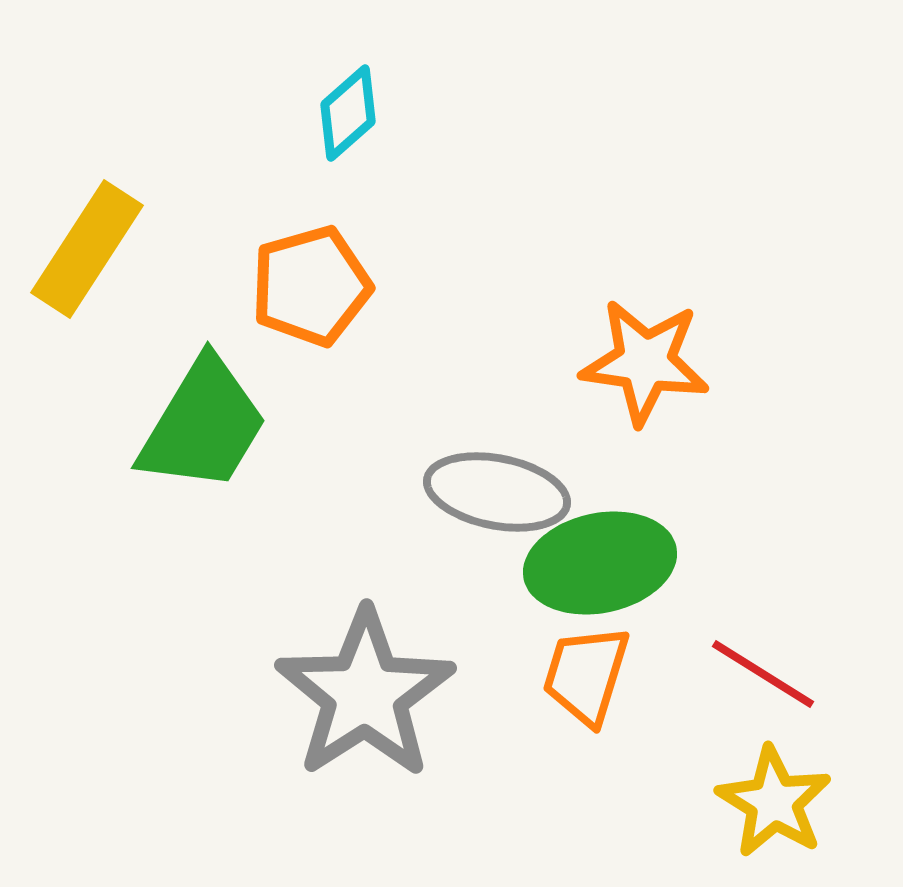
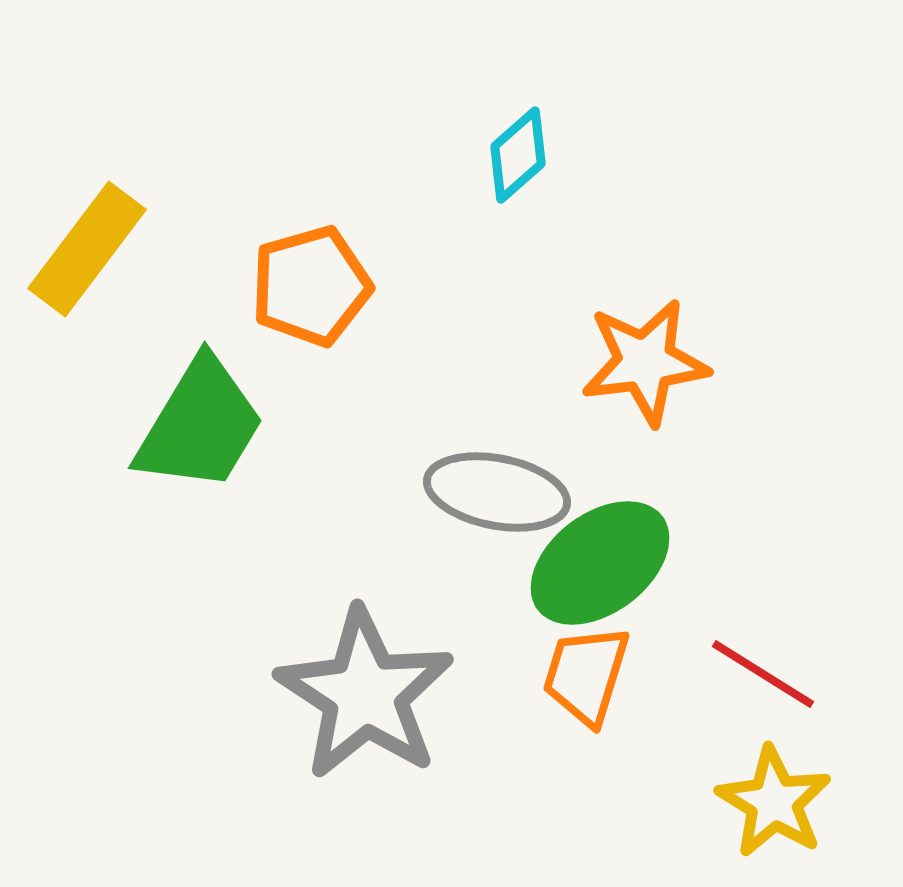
cyan diamond: moved 170 px right, 42 px down
yellow rectangle: rotated 4 degrees clockwise
orange star: rotated 15 degrees counterclockwise
green trapezoid: moved 3 px left
green ellipse: rotated 25 degrees counterclockwise
gray star: rotated 6 degrees counterclockwise
